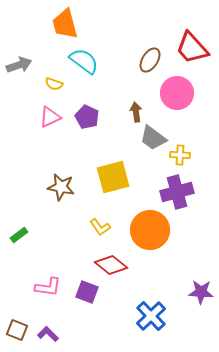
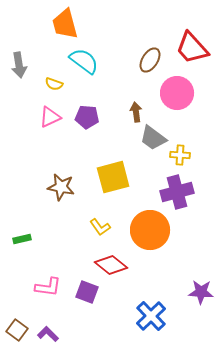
gray arrow: rotated 100 degrees clockwise
purple pentagon: rotated 20 degrees counterclockwise
green rectangle: moved 3 px right, 4 px down; rotated 24 degrees clockwise
brown square: rotated 15 degrees clockwise
